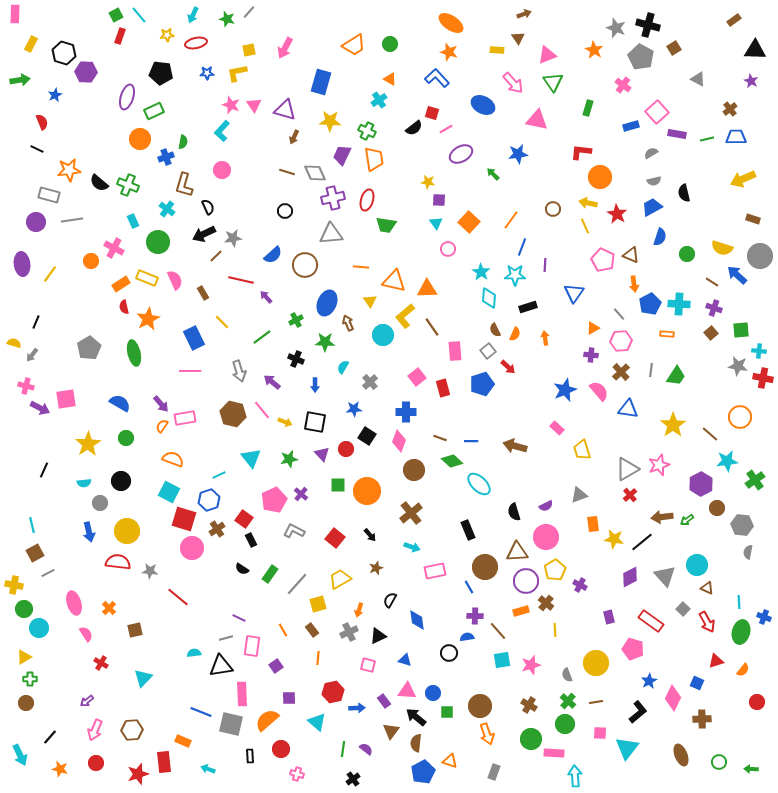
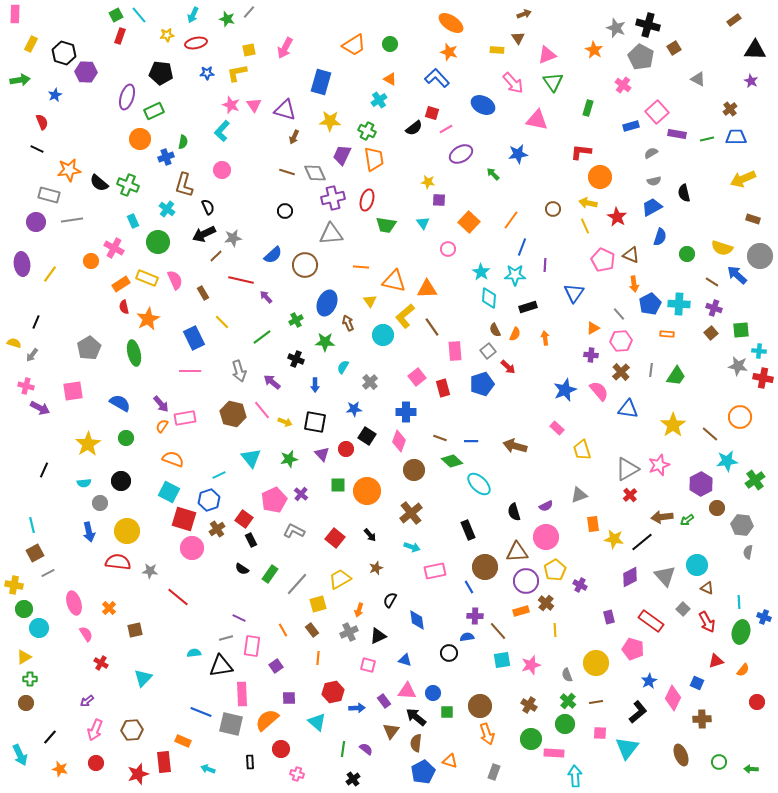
red star at (617, 214): moved 3 px down
cyan triangle at (436, 223): moved 13 px left
pink square at (66, 399): moved 7 px right, 8 px up
black rectangle at (250, 756): moved 6 px down
